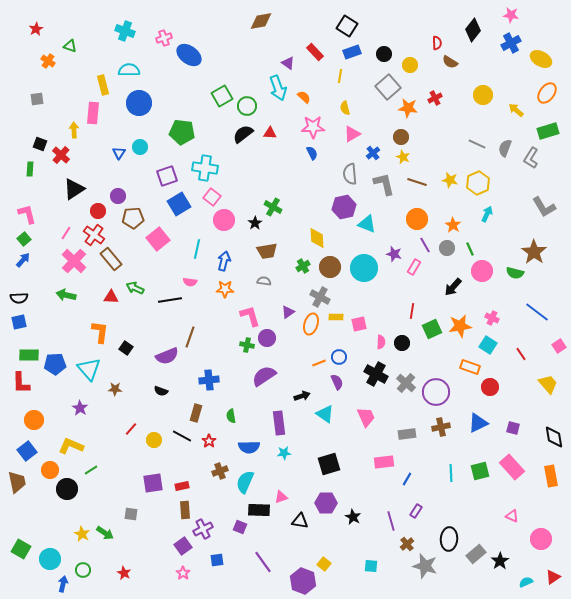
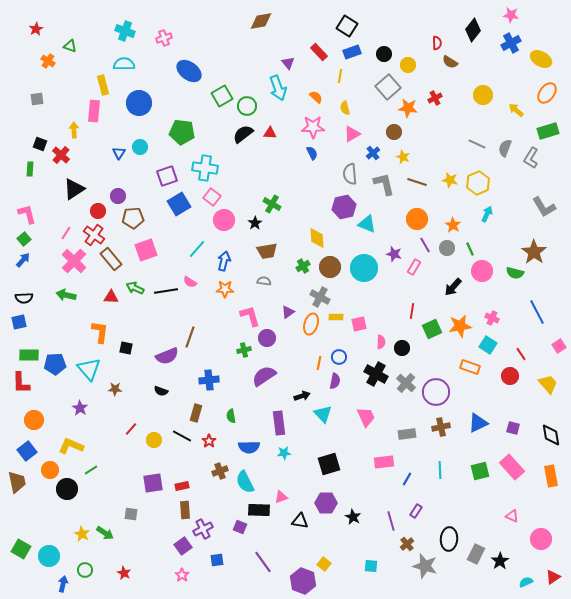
red rectangle at (315, 52): moved 4 px right
blue ellipse at (189, 55): moved 16 px down
purple triangle at (288, 63): rotated 16 degrees clockwise
yellow circle at (410, 65): moved 2 px left
cyan semicircle at (129, 70): moved 5 px left, 6 px up
orange semicircle at (304, 97): moved 12 px right
pink rectangle at (93, 113): moved 1 px right, 2 px up
brown circle at (401, 137): moved 7 px left, 5 px up
green cross at (273, 207): moved 1 px left, 3 px up
pink square at (158, 239): moved 12 px left, 11 px down; rotated 20 degrees clockwise
cyan line at (197, 249): rotated 30 degrees clockwise
pink semicircle at (190, 282): rotated 24 degrees clockwise
black semicircle at (19, 298): moved 5 px right
black line at (170, 300): moved 4 px left, 9 px up
blue line at (537, 312): rotated 25 degrees clockwise
black circle at (402, 343): moved 5 px down
green cross at (247, 345): moved 3 px left, 5 px down; rotated 24 degrees counterclockwise
black square at (126, 348): rotated 24 degrees counterclockwise
orange line at (319, 363): rotated 56 degrees counterclockwise
purple semicircle at (337, 382): moved 2 px left, 1 px up; rotated 35 degrees clockwise
red circle at (490, 387): moved 20 px right, 11 px up
cyan triangle at (325, 414): moved 2 px left; rotated 12 degrees clockwise
black diamond at (554, 437): moved 3 px left, 2 px up
cyan line at (451, 473): moved 11 px left, 3 px up
cyan semicircle at (245, 482): rotated 50 degrees counterclockwise
gray rectangle at (476, 554): rotated 24 degrees counterclockwise
cyan circle at (50, 559): moved 1 px left, 3 px up
green circle at (83, 570): moved 2 px right
pink star at (183, 573): moved 1 px left, 2 px down
